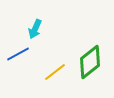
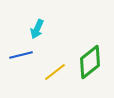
cyan arrow: moved 2 px right
blue line: moved 3 px right, 1 px down; rotated 15 degrees clockwise
